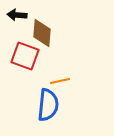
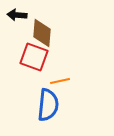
red square: moved 9 px right, 1 px down
